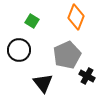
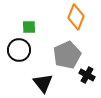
green square: moved 3 px left, 6 px down; rotated 32 degrees counterclockwise
black cross: moved 1 px up
